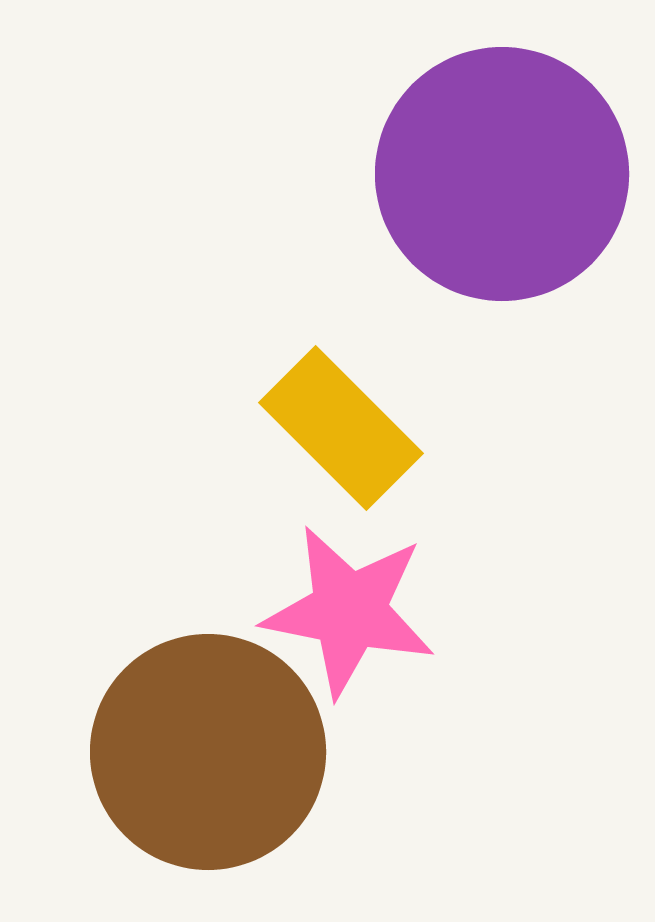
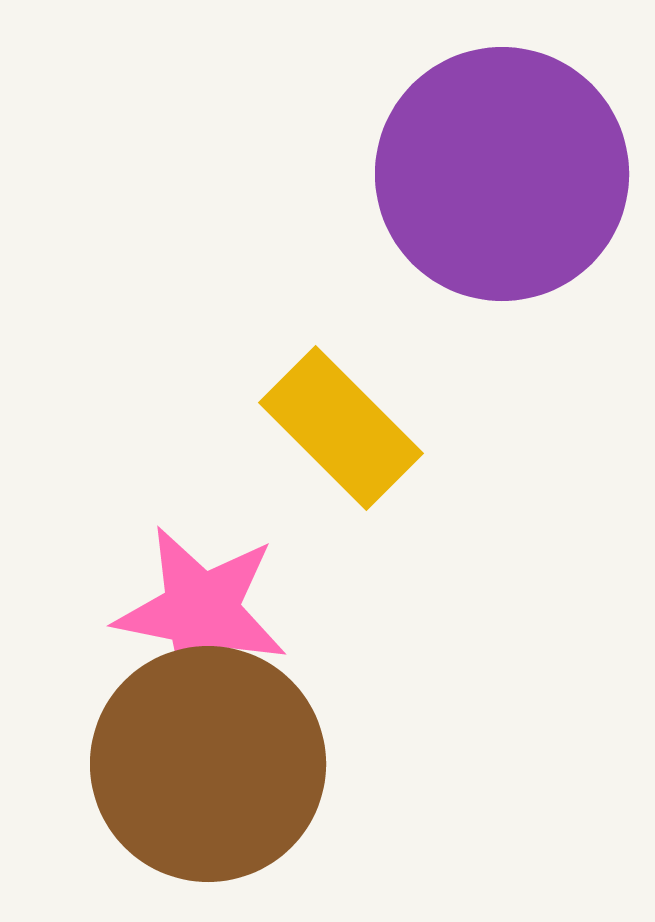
pink star: moved 148 px left
brown circle: moved 12 px down
